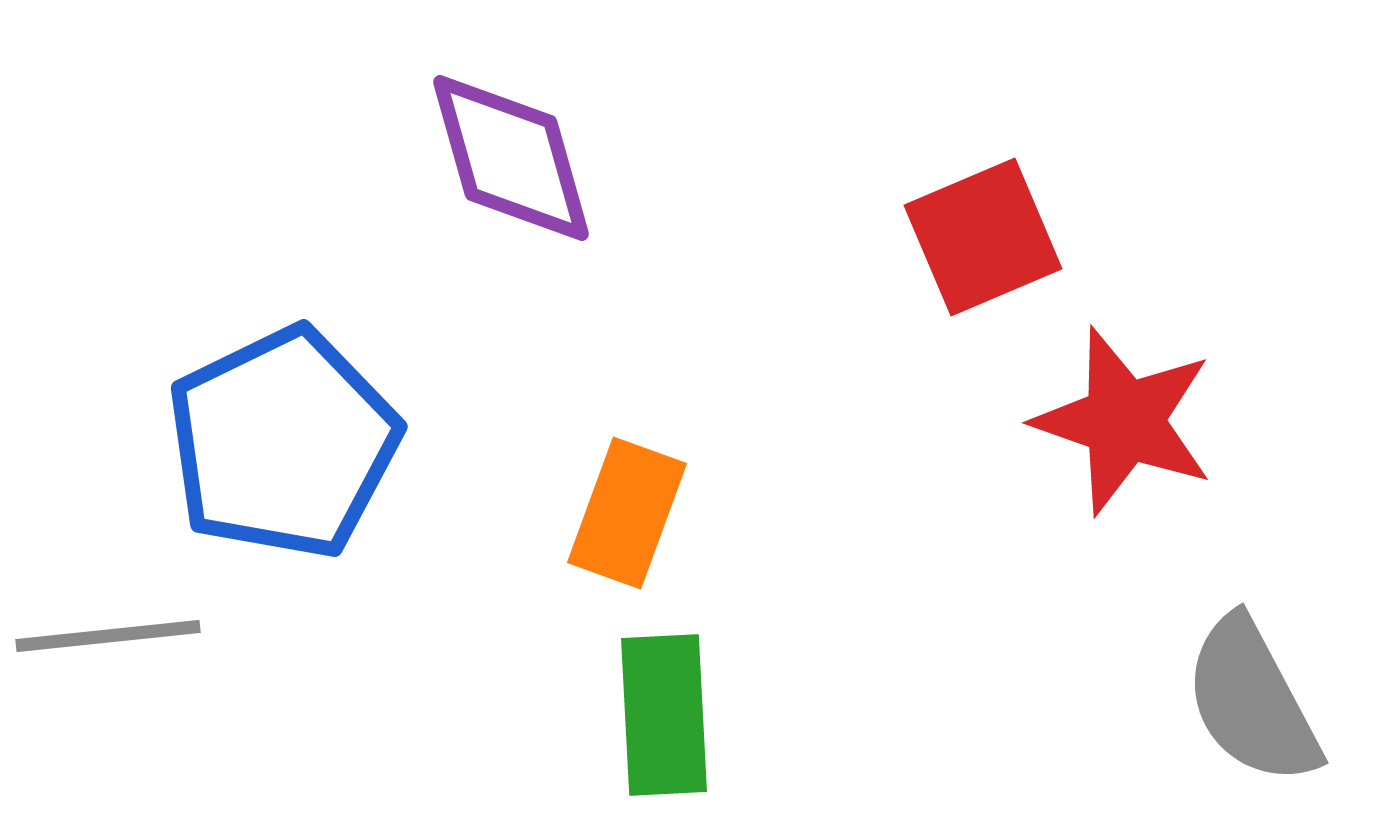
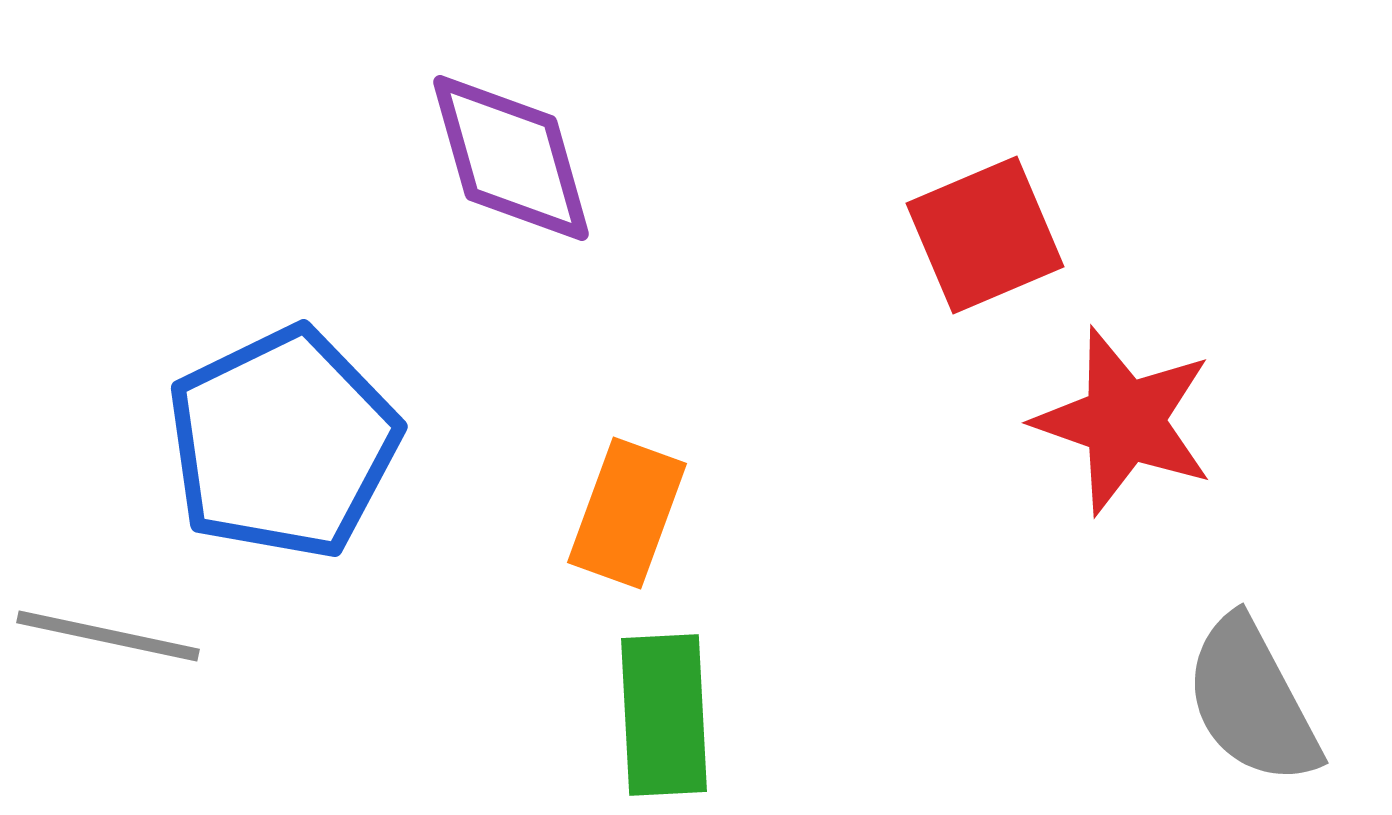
red square: moved 2 px right, 2 px up
gray line: rotated 18 degrees clockwise
